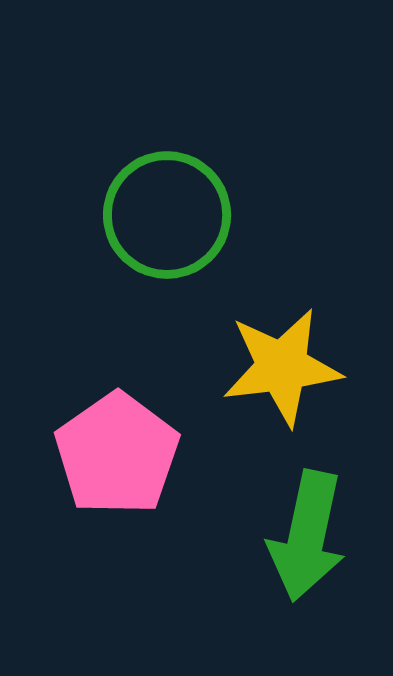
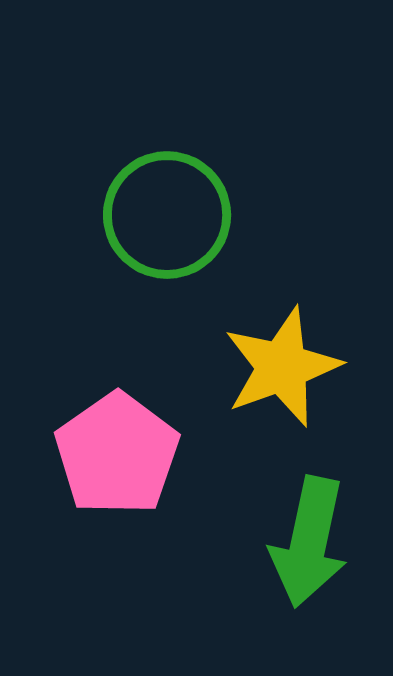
yellow star: rotated 13 degrees counterclockwise
green arrow: moved 2 px right, 6 px down
